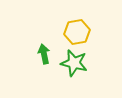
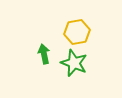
green star: rotated 8 degrees clockwise
